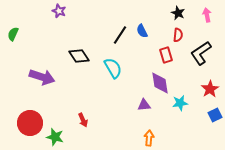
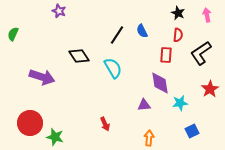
black line: moved 3 px left
red rectangle: rotated 21 degrees clockwise
blue square: moved 23 px left, 16 px down
red arrow: moved 22 px right, 4 px down
